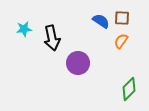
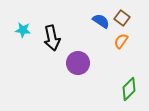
brown square: rotated 35 degrees clockwise
cyan star: moved 1 px left, 1 px down; rotated 14 degrees clockwise
